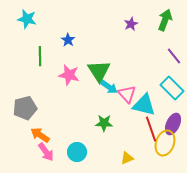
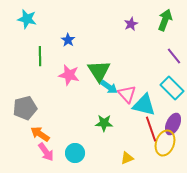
orange arrow: moved 1 px up
cyan circle: moved 2 px left, 1 px down
